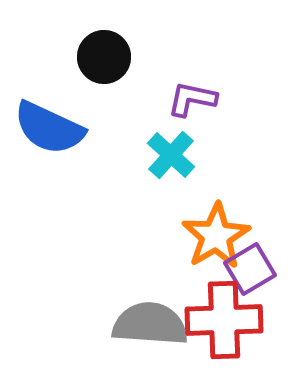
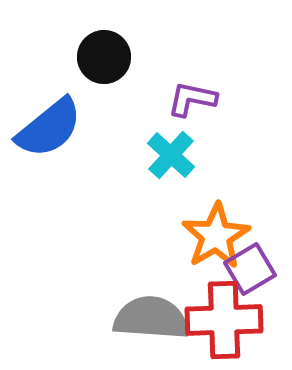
blue semicircle: rotated 64 degrees counterclockwise
gray semicircle: moved 1 px right, 6 px up
